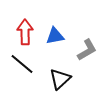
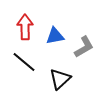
red arrow: moved 5 px up
gray L-shape: moved 3 px left, 3 px up
black line: moved 2 px right, 2 px up
